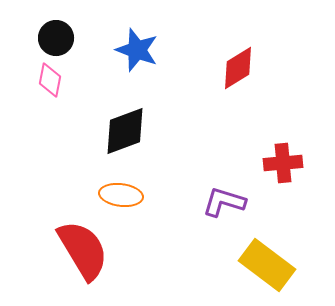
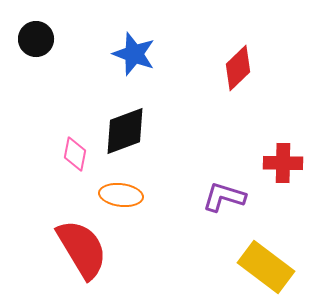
black circle: moved 20 px left, 1 px down
blue star: moved 3 px left, 4 px down
red diamond: rotated 12 degrees counterclockwise
pink diamond: moved 25 px right, 74 px down
red cross: rotated 6 degrees clockwise
purple L-shape: moved 5 px up
red semicircle: moved 1 px left, 1 px up
yellow rectangle: moved 1 px left, 2 px down
